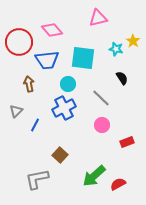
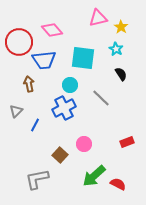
yellow star: moved 12 px left, 14 px up
cyan star: rotated 16 degrees clockwise
blue trapezoid: moved 3 px left
black semicircle: moved 1 px left, 4 px up
cyan circle: moved 2 px right, 1 px down
pink circle: moved 18 px left, 19 px down
red semicircle: rotated 56 degrees clockwise
